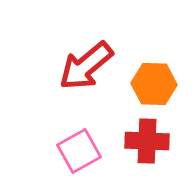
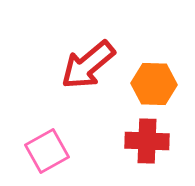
red arrow: moved 2 px right, 1 px up
pink square: moved 32 px left
